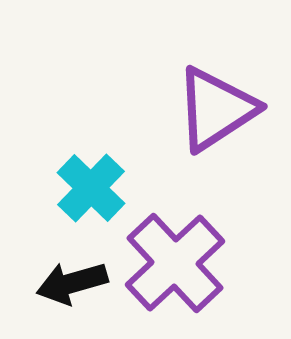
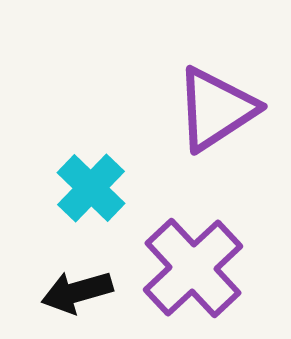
purple cross: moved 18 px right, 5 px down
black arrow: moved 5 px right, 9 px down
